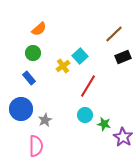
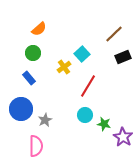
cyan square: moved 2 px right, 2 px up
yellow cross: moved 1 px right, 1 px down
